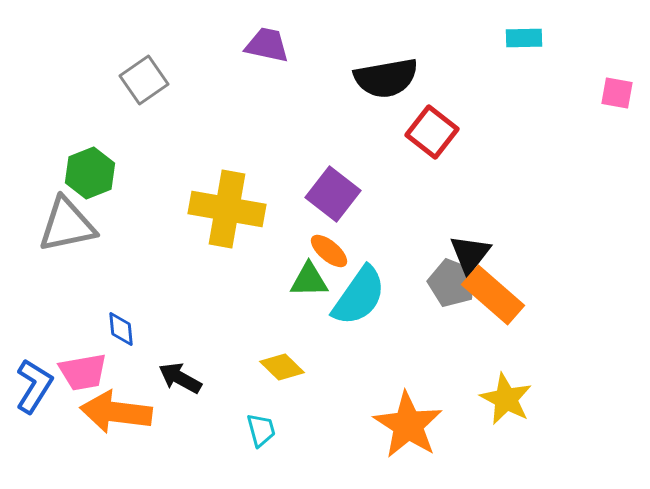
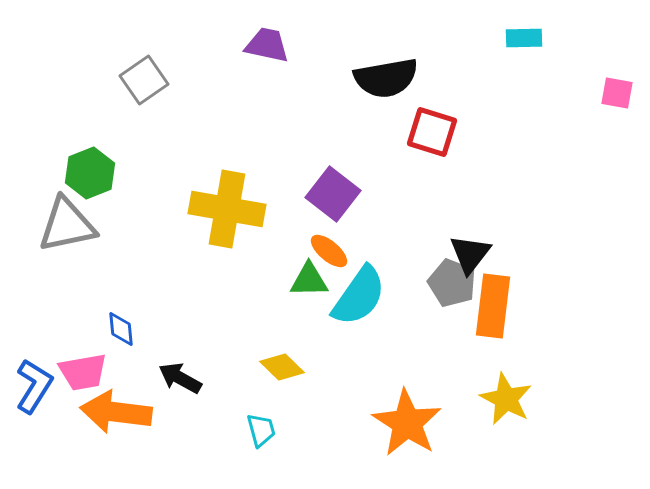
red square: rotated 21 degrees counterclockwise
orange rectangle: moved 11 px down; rotated 56 degrees clockwise
orange star: moved 1 px left, 2 px up
